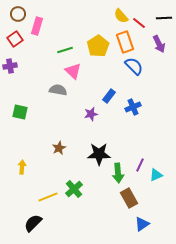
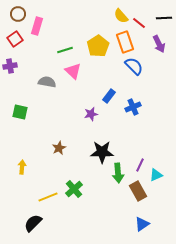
gray semicircle: moved 11 px left, 8 px up
black star: moved 3 px right, 2 px up
brown rectangle: moved 9 px right, 7 px up
